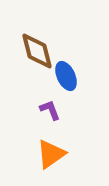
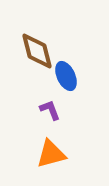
orange triangle: rotated 20 degrees clockwise
